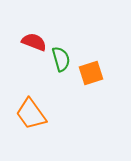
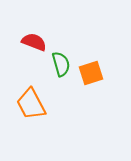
green semicircle: moved 5 px down
orange trapezoid: moved 10 px up; rotated 8 degrees clockwise
